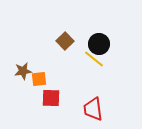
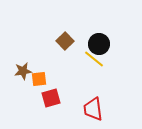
red square: rotated 18 degrees counterclockwise
